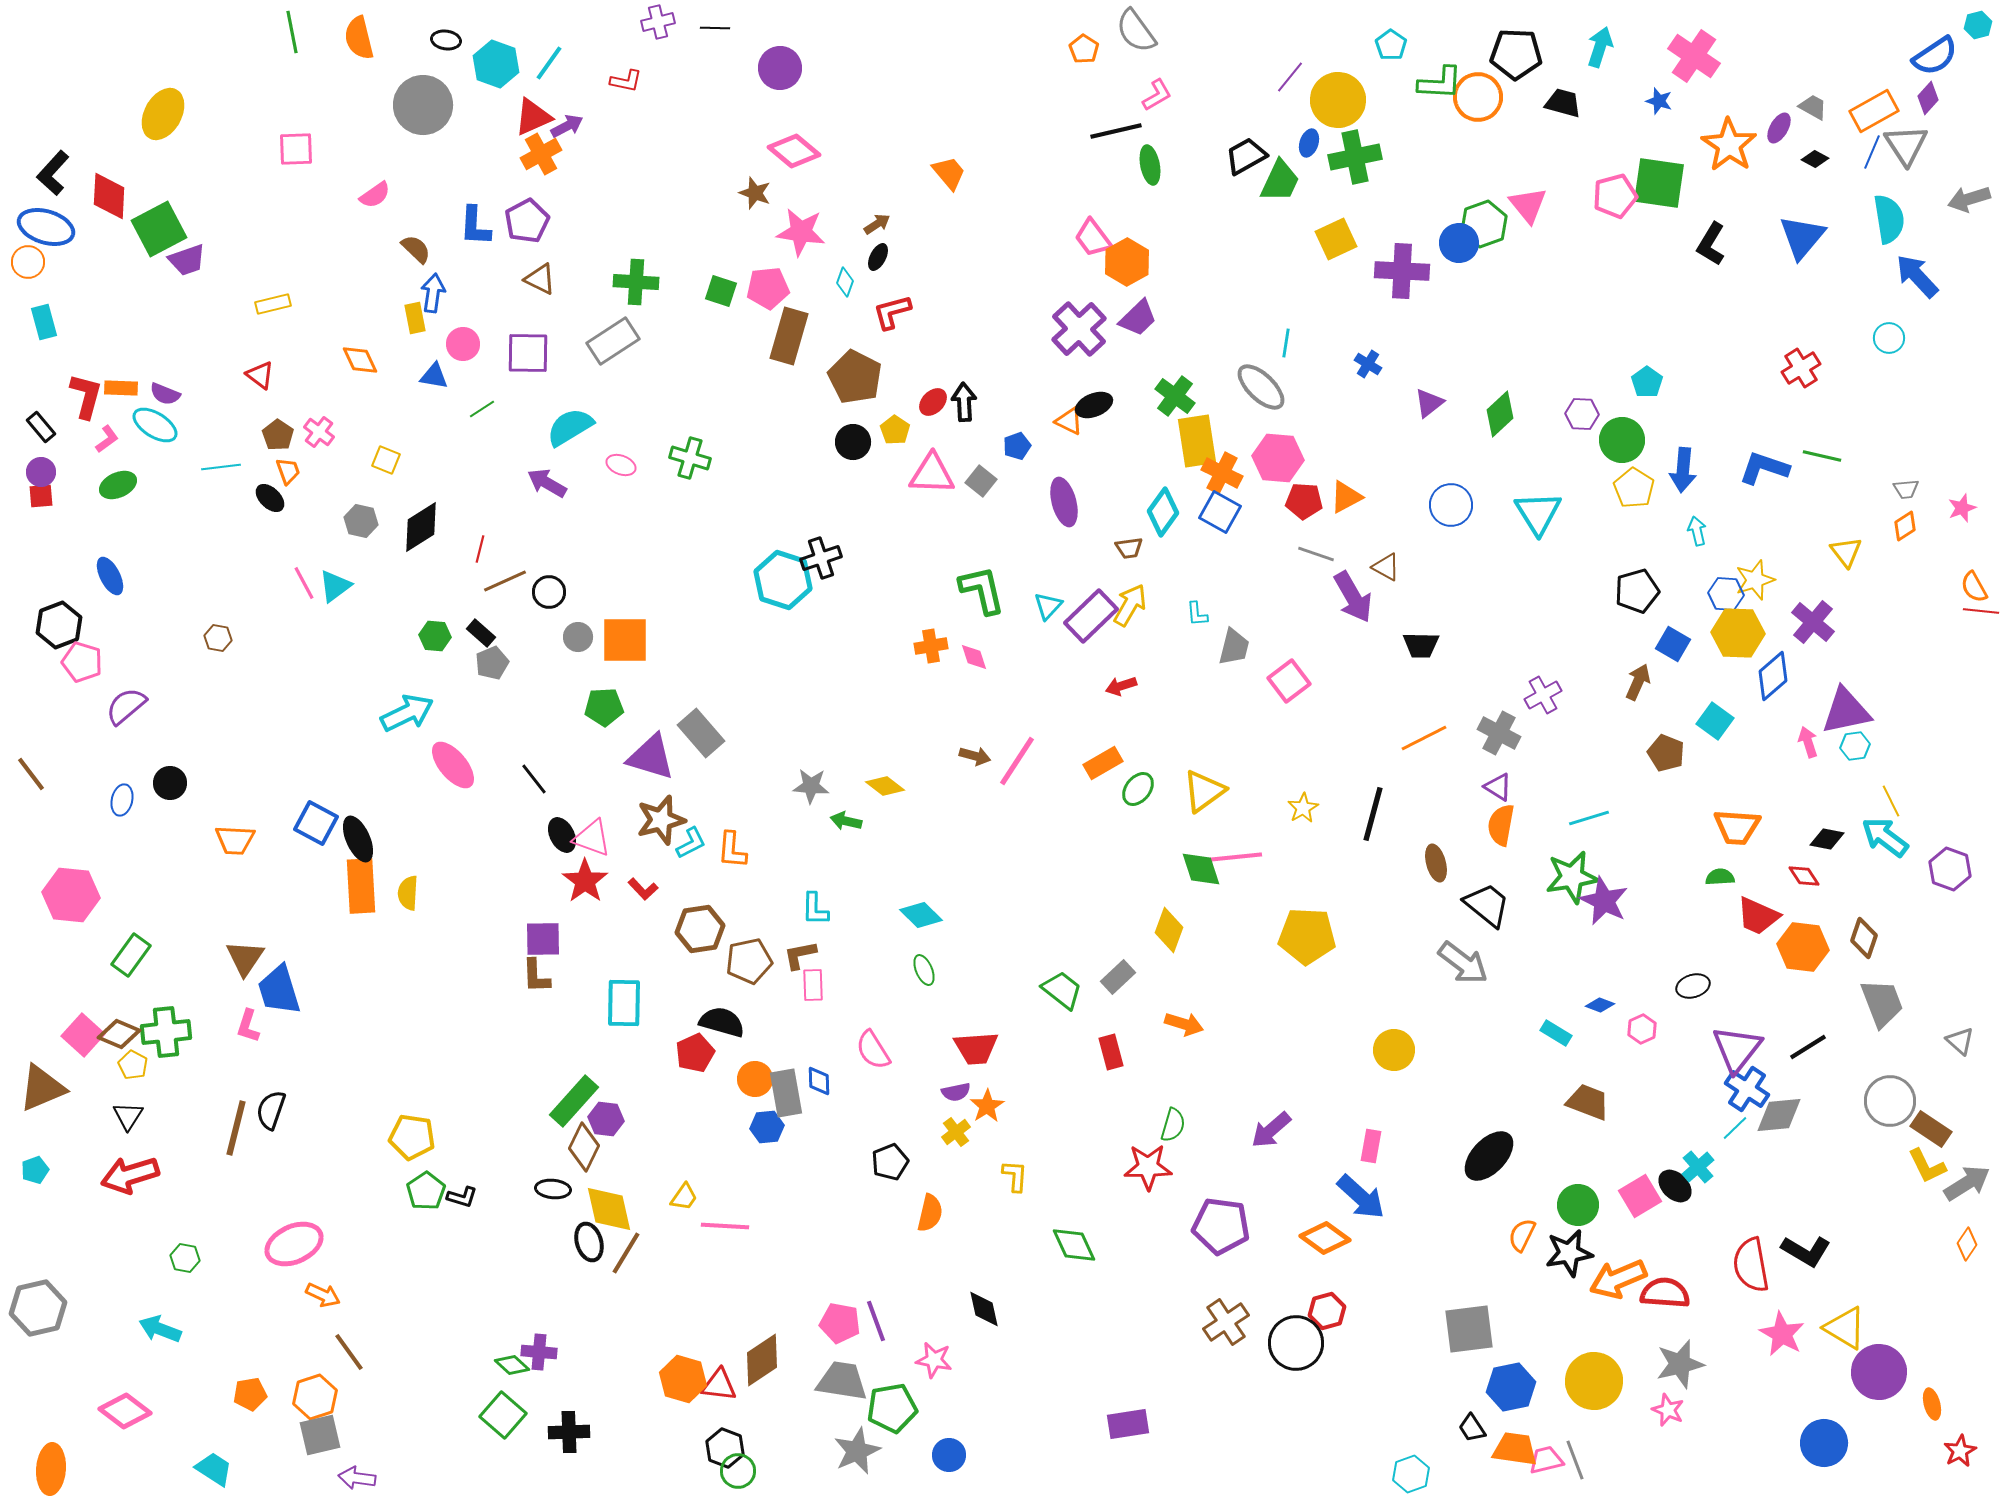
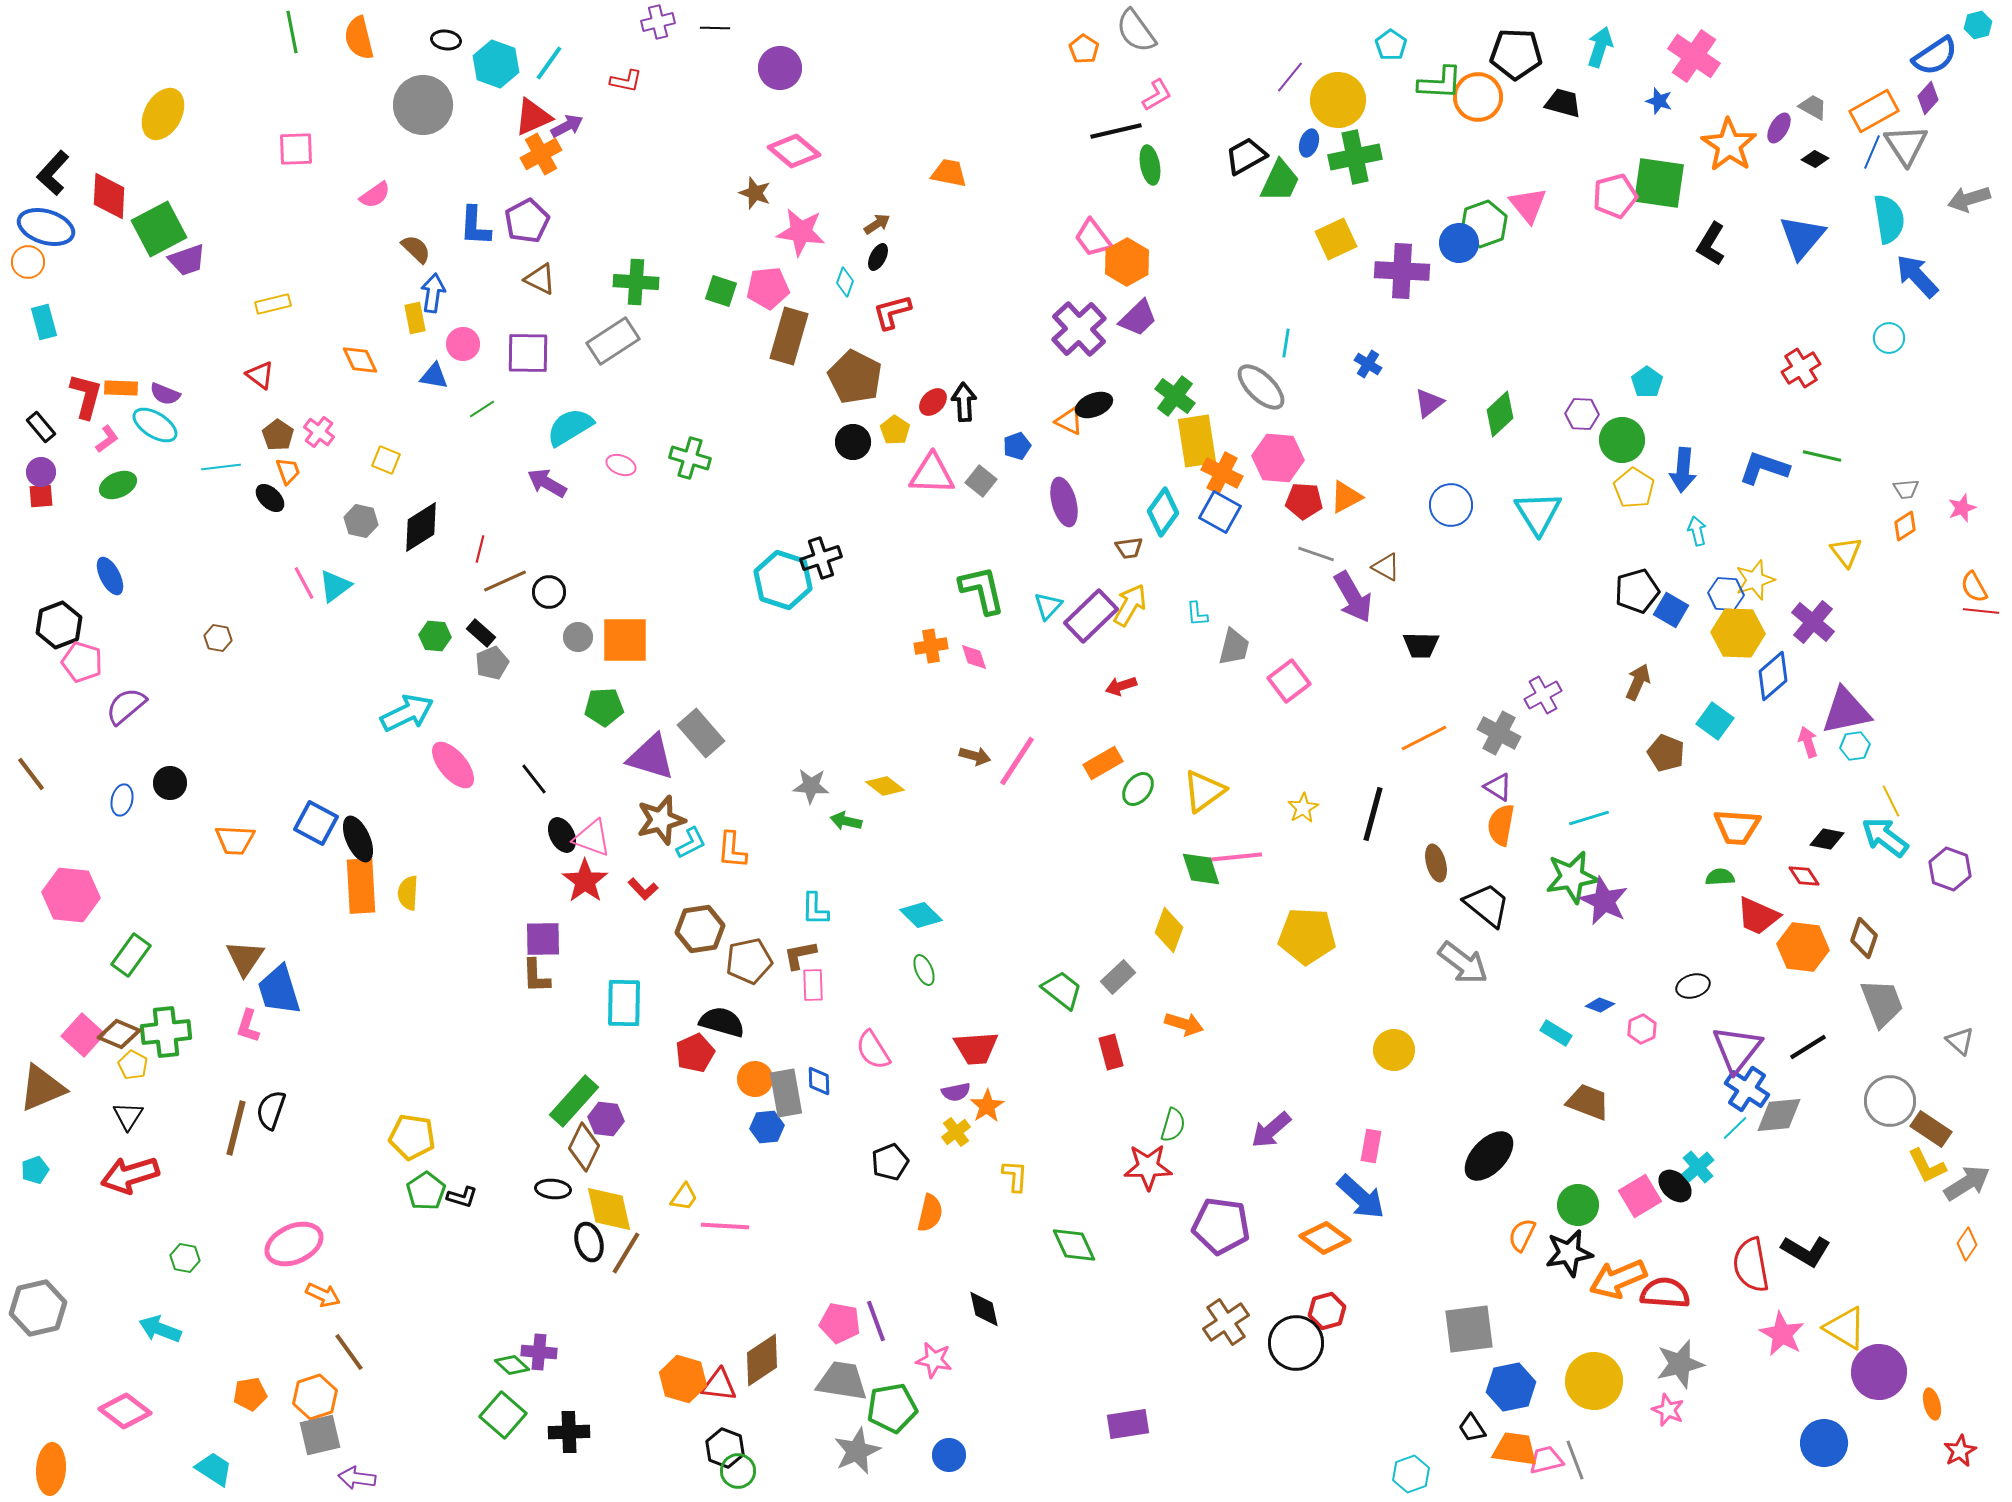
orange trapezoid at (949, 173): rotated 39 degrees counterclockwise
blue square at (1673, 644): moved 2 px left, 34 px up
